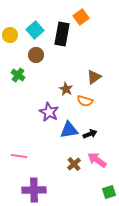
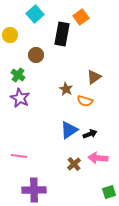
cyan square: moved 16 px up
purple star: moved 29 px left, 14 px up
blue triangle: rotated 24 degrees counterclockwise
pink arrow: moved 1 px right, 2 px up; rotated 30 degrees counterclockwise
